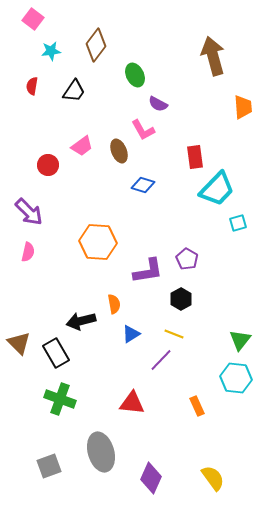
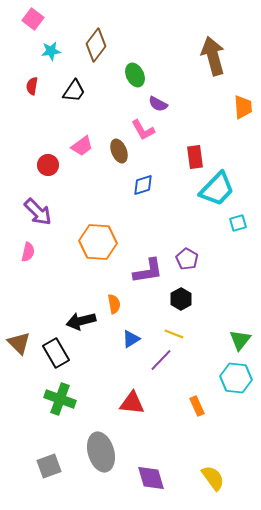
blue diamond: rotated 35 degrees counterclockwise
purple arrow: moved 9 px right
blue triangle: moved 5 px down
purple diamond: rotated 40 degrees counterclockwise
